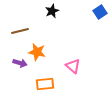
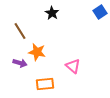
black star: moved 2 px down; rotated 16 degrees counterclockwise
brown line: rotated 72 degrees clockwise
